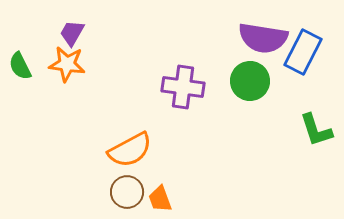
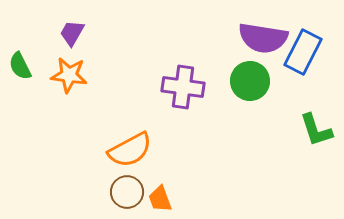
orange star: moved 2 px right, 11 px down
